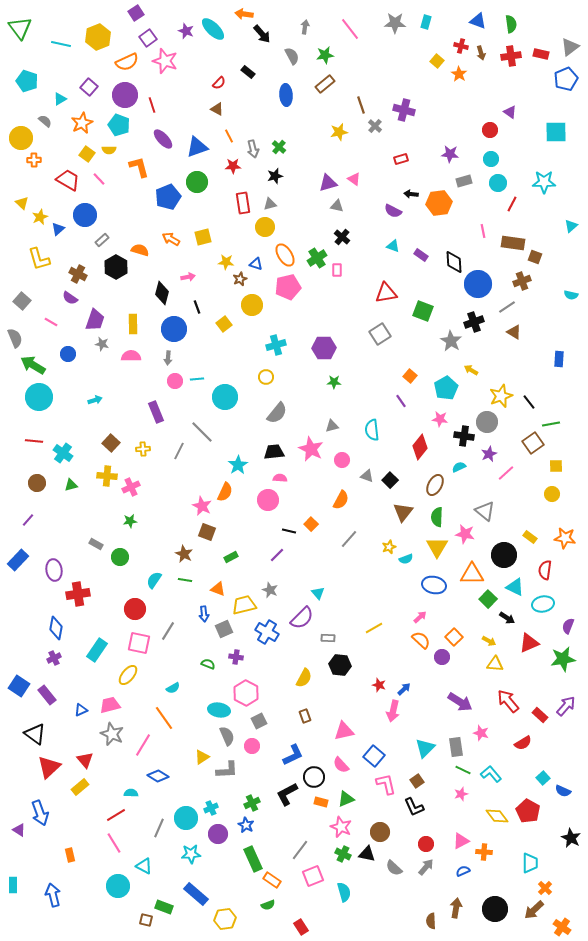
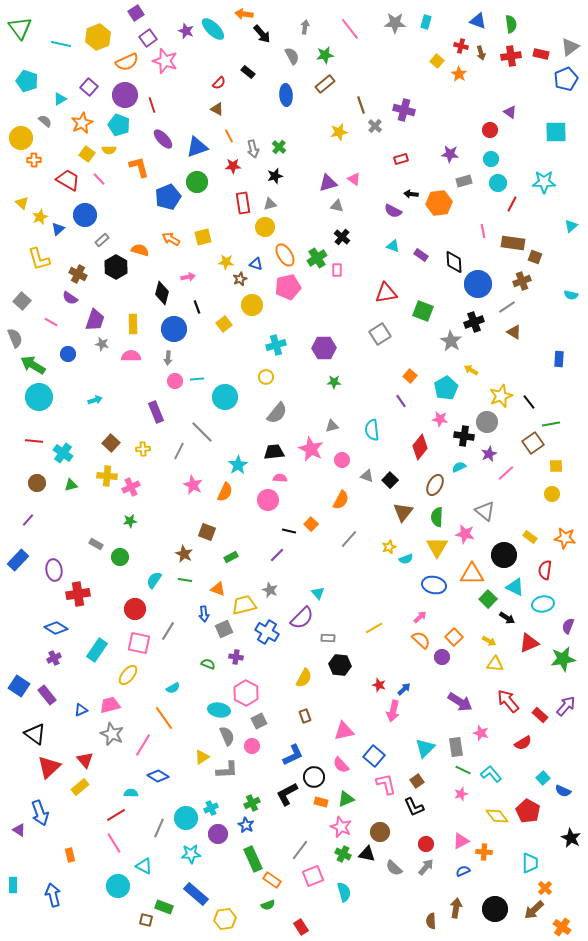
pink star at (202, 506): moved 9 px left, 21 px up
blue diamond at (56, 628): rotated 70 degrees counterclockwise
